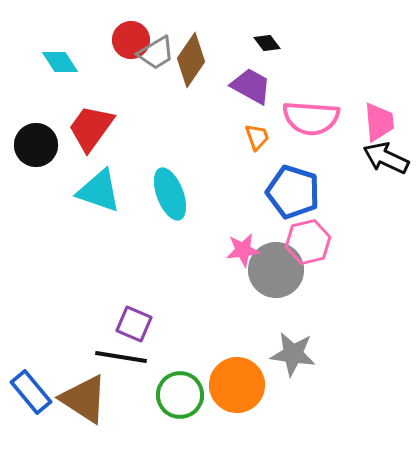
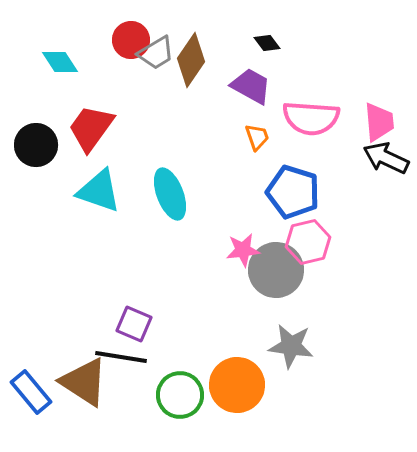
gray star: moved 2 px left, 8 px up
brown triangle: moved 17 px up
